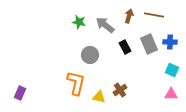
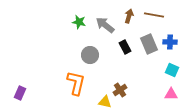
yellow triangle: moved 6 px right, 5 px down
